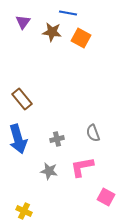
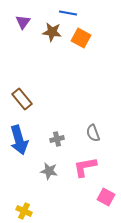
blue arrow: moved 1 px right, 1 px down
pink L-shape: moved 3 px right
